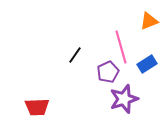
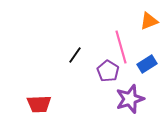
purple pentagon: moved 1 px up; rotated 15 degrees counterclockwise
purple star: moved 6 px right
red trapezoid: moved 2 px right, 3 px up
